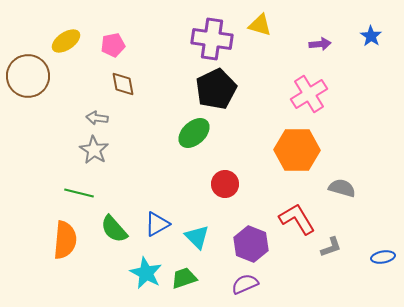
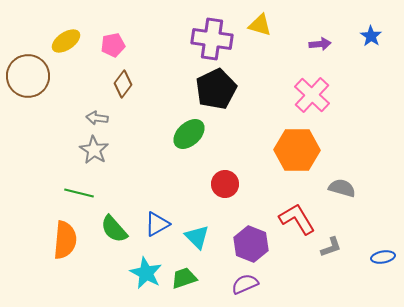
brown diamond: rotated 48 degrees clockwise
pink cross: moved 3 px right, 1 px down; rotated 15 degrees counterclockwise
green ellipse: moved 5 px left, 1 px down
